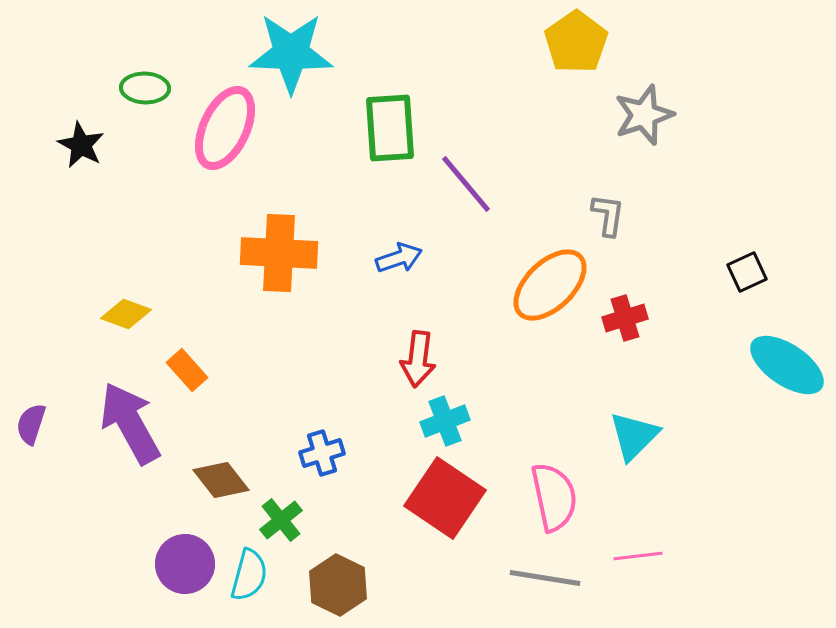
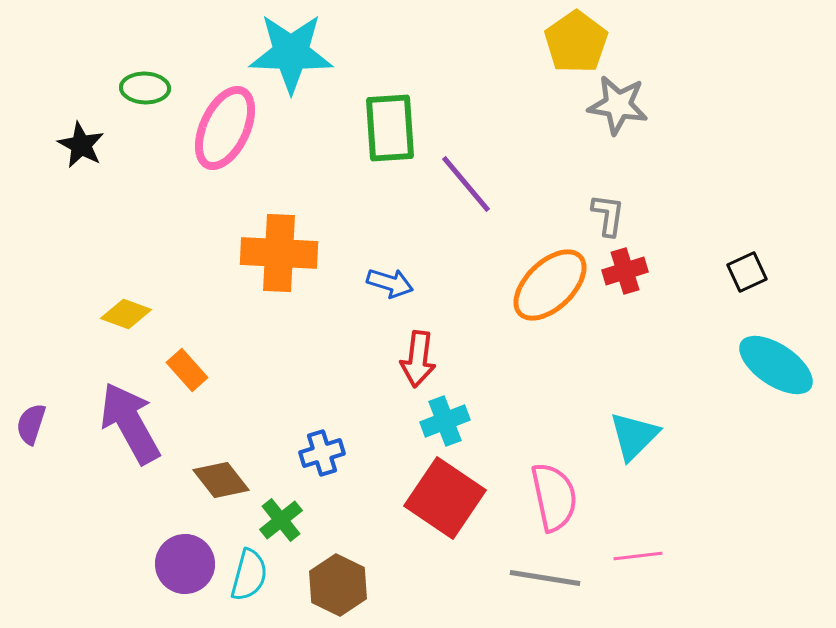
gray star: moved 26 px left, 10 px up; rotated 28 degrees clockwise
blue arrow: moved 9 px left, 25 px down; rotated 36 degrees clockwise
red cross: moved 47 px up
cyan ellipse: moved 11 px left
